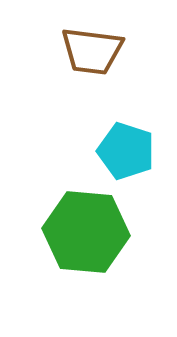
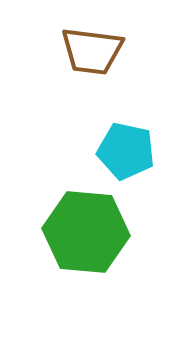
cyan pentagon: rotated 6 degrees counterclockwise
